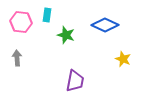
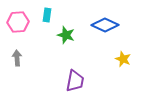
pink hexagon: moved 3 px left; rotated 10 degrees counterclockwise
